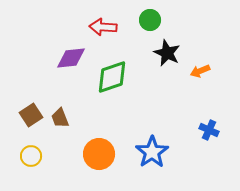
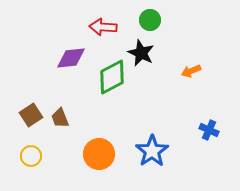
black star: moved 26 px left
orange arrow: moved 9 px left
green diamond: rotated 9 degrees counterclockwise
blue star: moved 1 px up
